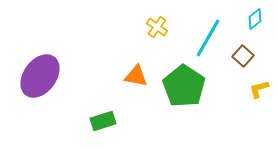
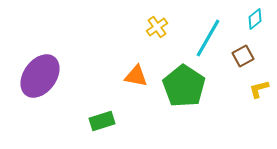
yellow cross: rotated 20 degrees clockwise
brown square: rotated 20 degrees clockwise
green rectangle: moved 1 px left
